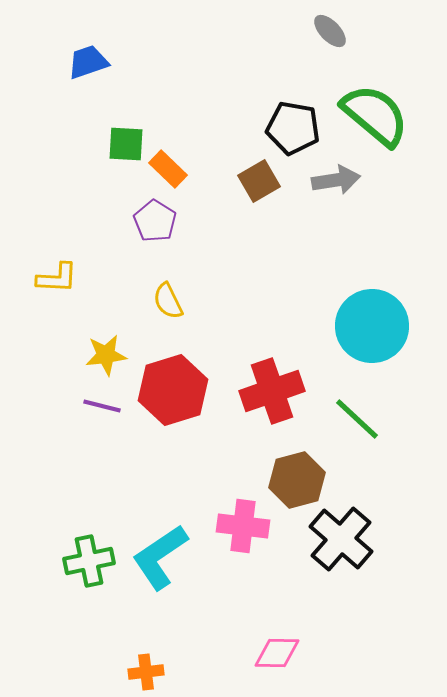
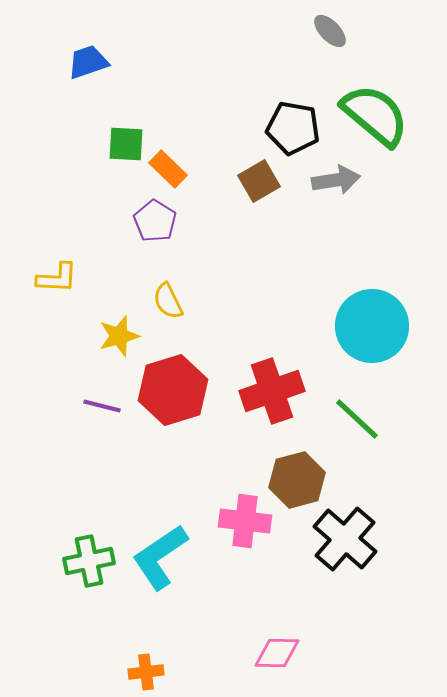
yellow star: moved 13 px right, 19 px up; rotated 9 degrees counterclockwise
pink cross: moved 2 px right, 5 px up
black cross: moved 4 px right
